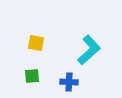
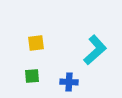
yellow square: rotated 18 degrees counterclockwise
cyan L-shape: moved 6 px right
